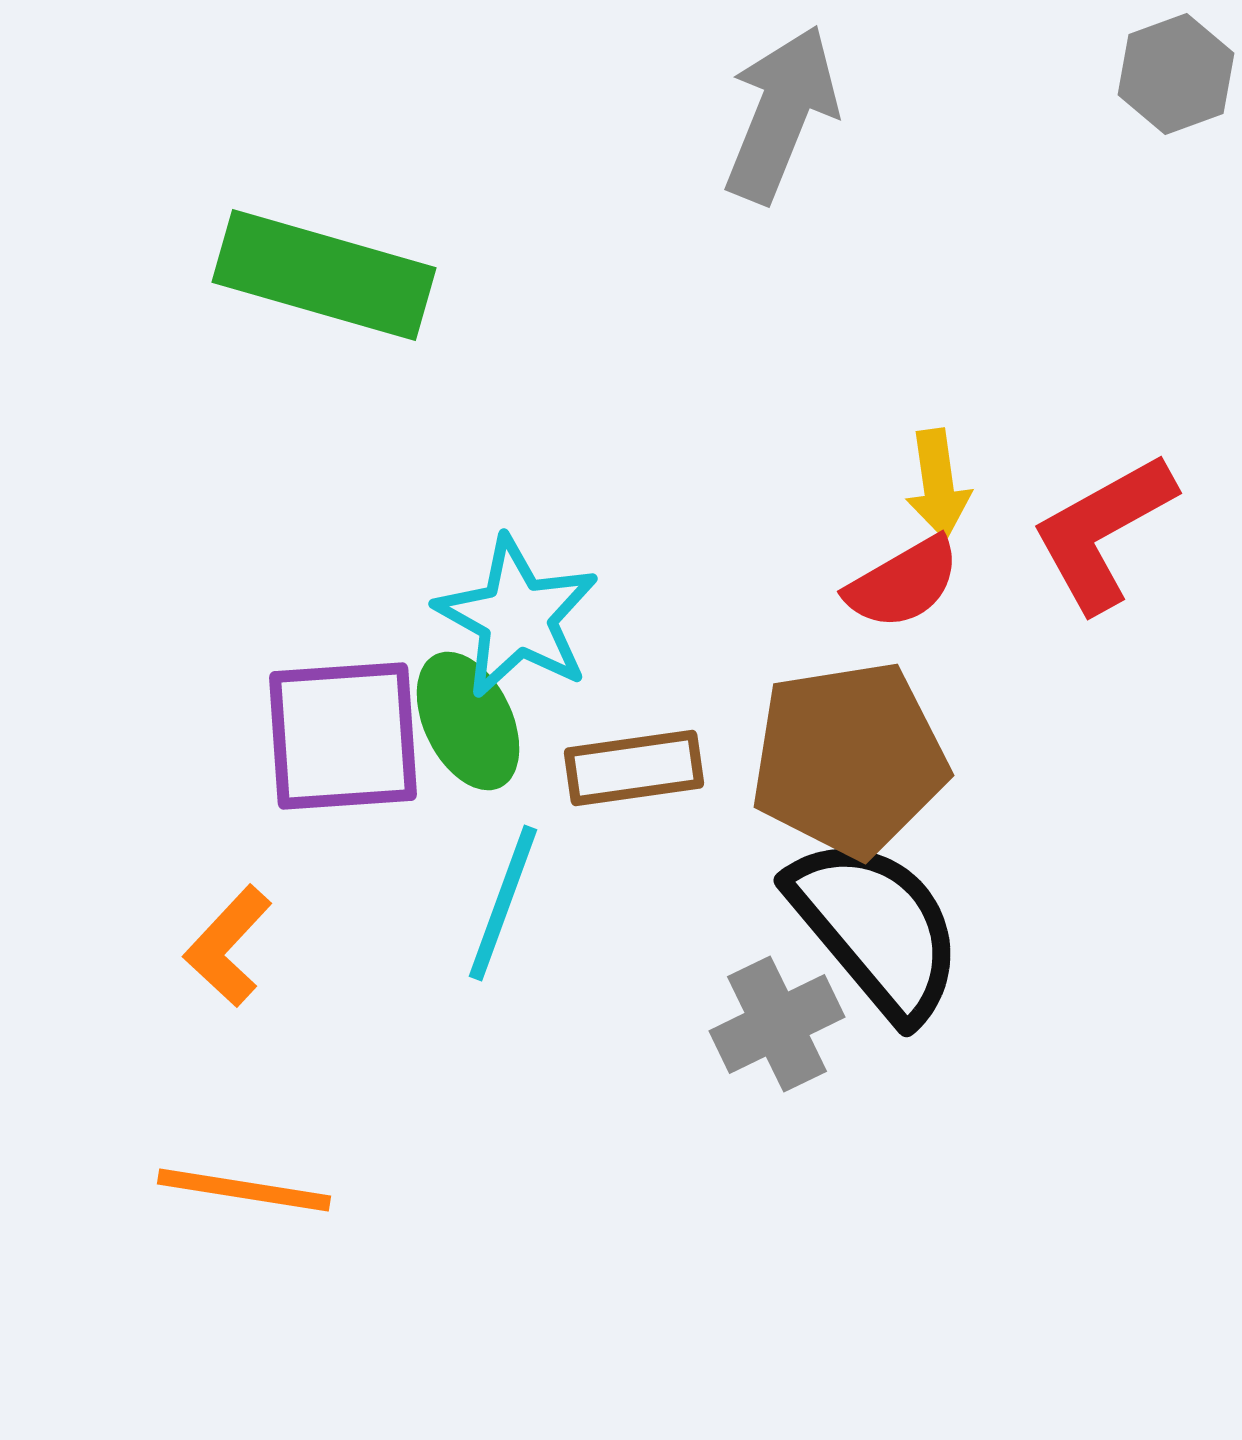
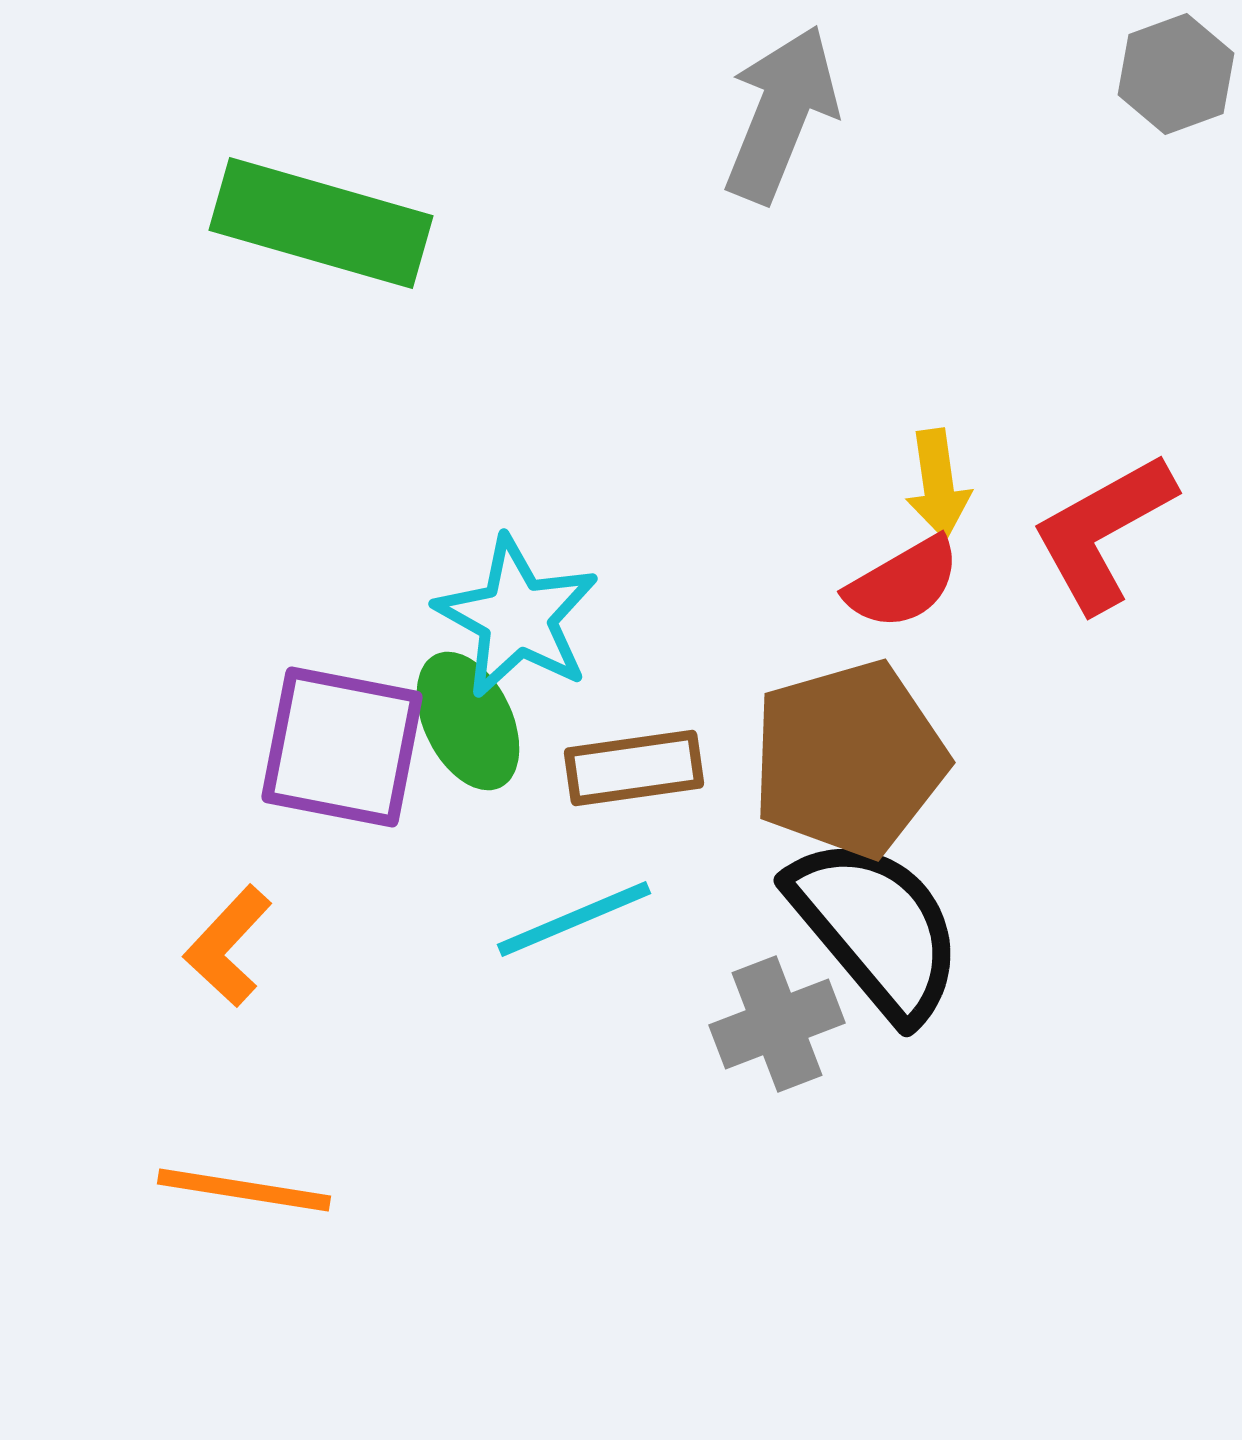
green rectangle: moved 3 px left, 52 px up
purple square: moved 1 px left, 11 px down; rotated 15 degrees clockwise
brown pentagon: rotated 7 degrees counterclockwise
cyan line: moved 71 px right, 16 px down; rotated 47 degrees clockwise
gray cross: rotated 5 degrees clockwise
